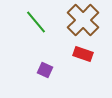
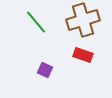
brown cross: rotated 28 degrees clockwise
red rectangle: moved 1 px down
